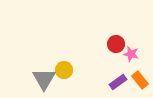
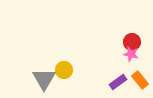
red circle: moved 16 px right, 2 px up
